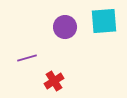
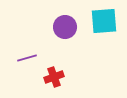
red cross: moved 4 px up; rotated 12 degrees clockwise
